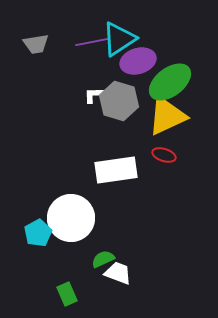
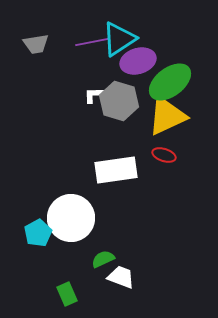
white trapezoid: moved 3 px right, 4 px down
